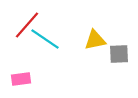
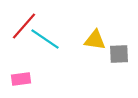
red line: moved 3 px left, 1 px down
yellow triangle: rotated 20 degrees clockwise
